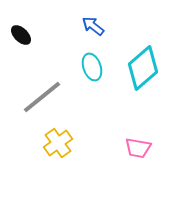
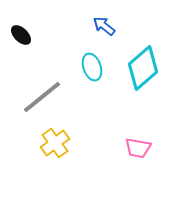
blue arrow: moved 11 px right
yellow cross: moved 3 px left
